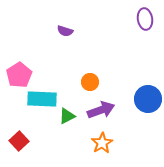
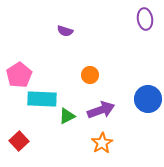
orange circle: moved 7 px up
